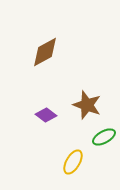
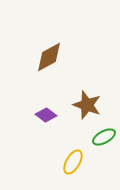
brown diamond: moved 4 px right, 5 px down
